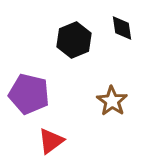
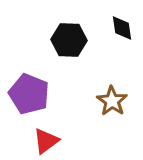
black hexagon: moved 5 px left; rotated 24 degrees clockwise
purple pentagon: rotated 9 degrees clockwise
red triangle: moved 5 px left
